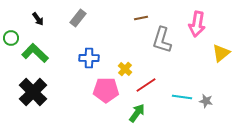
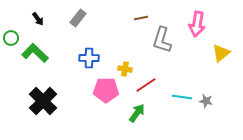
yellow cross: rotated 32 degrees counterclockwise
black cross: moved 10 px right, 9 px down
